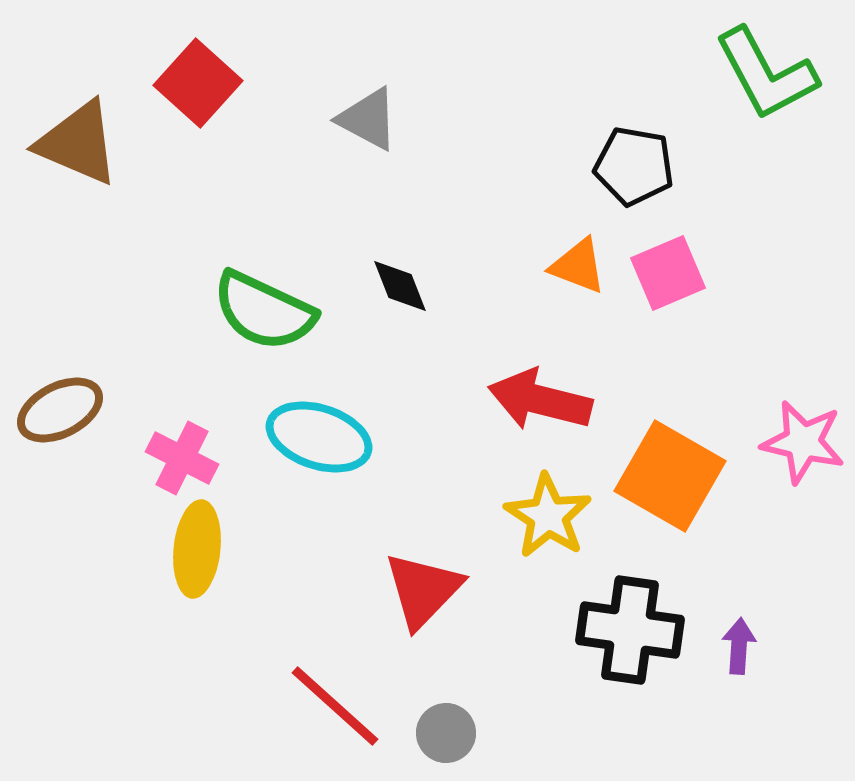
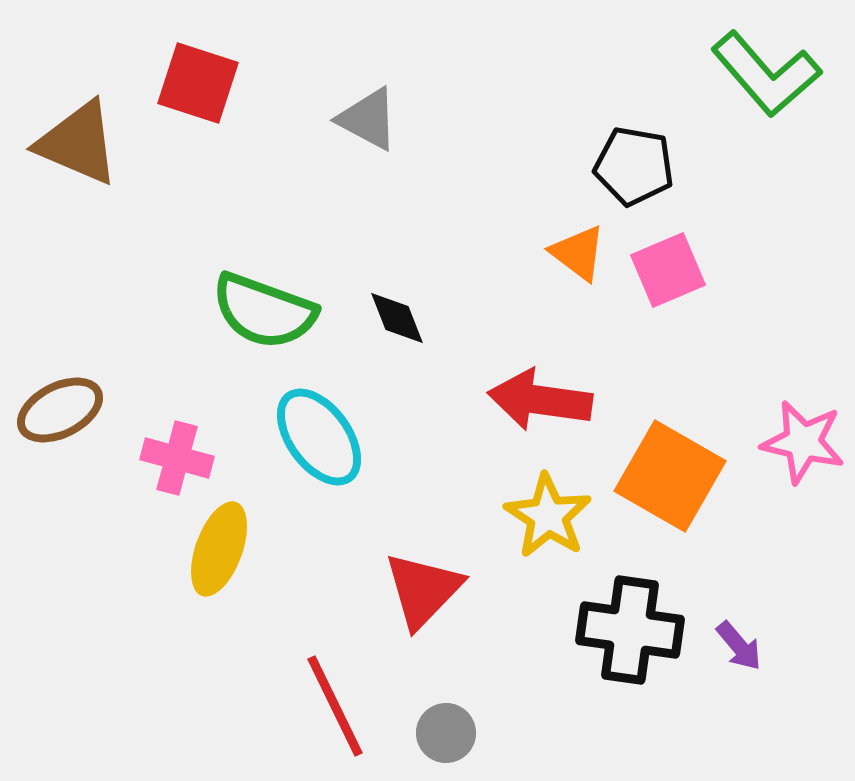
green L-shape: rotated 13 degrees counterclockwise
red square: rotated 24 degrees counterclockwise
orange triangle: moved 13 px up; rotated 16 degrees clockwise
pink square: moved 3 px up
black diamond: moved 3 px left, 32 px down
green semicircle: rotated 5 degrees counterclockwise
red arrow: rotated 6 degrees counterclockwise
cyan ellipse: rotated 36 degrees clockwise
pink cross: moved 5 px left; rotated 12 degrees counterclockwise
yellow ellipse: moved 22 px right; rotated 14 degrees clockwise
purple arrow: rotated 136 degrees clockwise
red line: rotated 22 degrees clockwise
